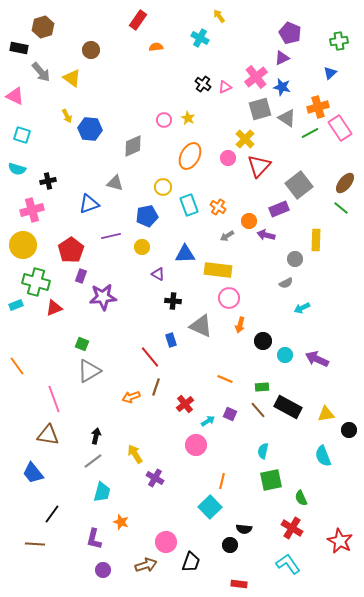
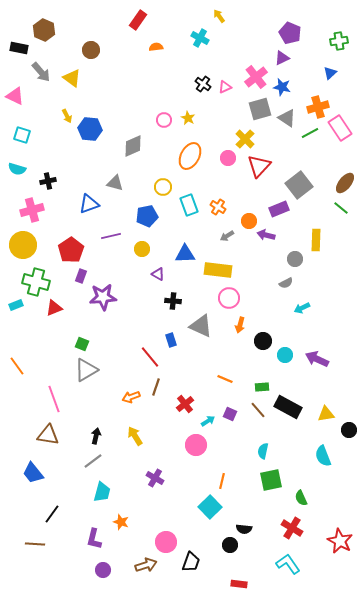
brown hexagon at (43, 27): moved 1 px right, 3 px down; rotated 20 degrees counterclockwise
yellow circle at (142, 247): moved 2 px down
gray triangle at (89, 371): moved 3 px left, 1 px up
yellow arrow at (135, 454): moved 18 px up
